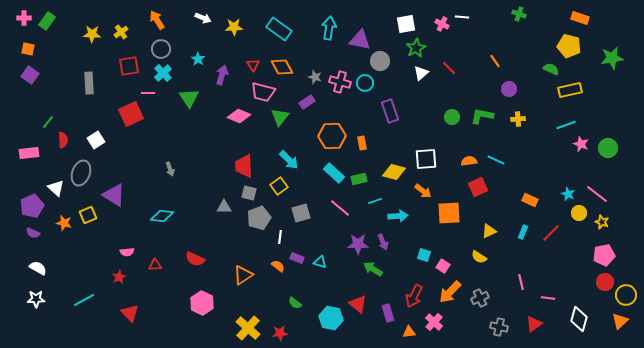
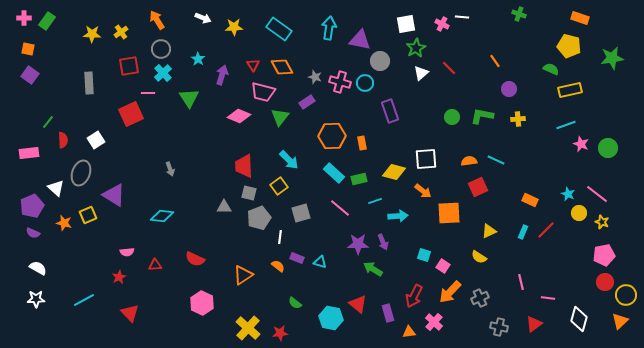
red line at (551, 233): moved 5 px left, 3 px up
